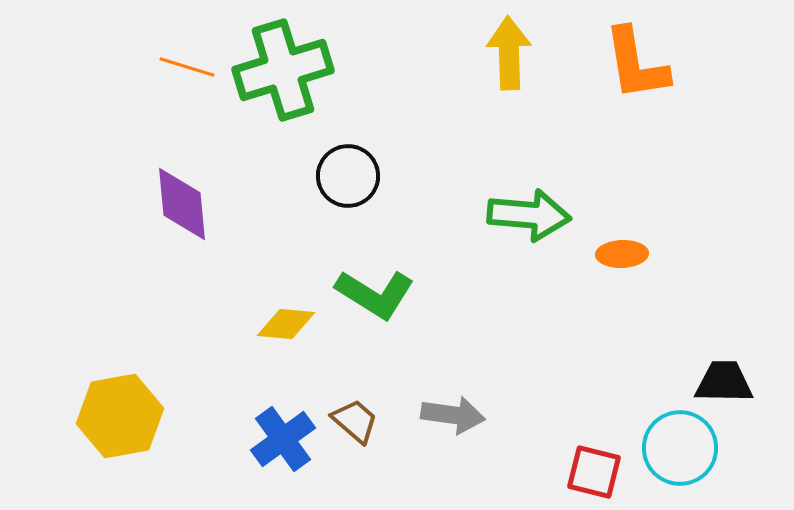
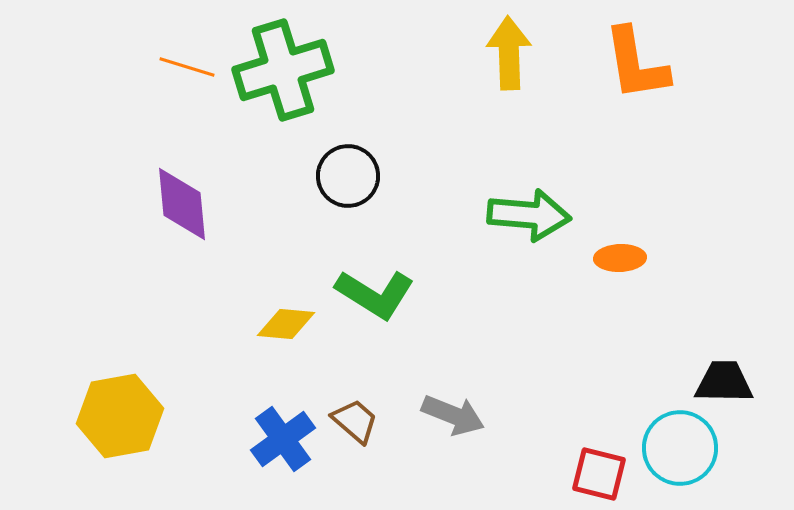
orange ellipse: moved 2 px left, 4 px down
gray arrow: rotated 14 degrees clockwise
red square: moved 5 px right, 2 px down
